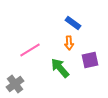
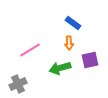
green arrow: rotated 65 degrees counterclockwise
gray cross: moved 3 px right; rotated 12 degrees clockwise
